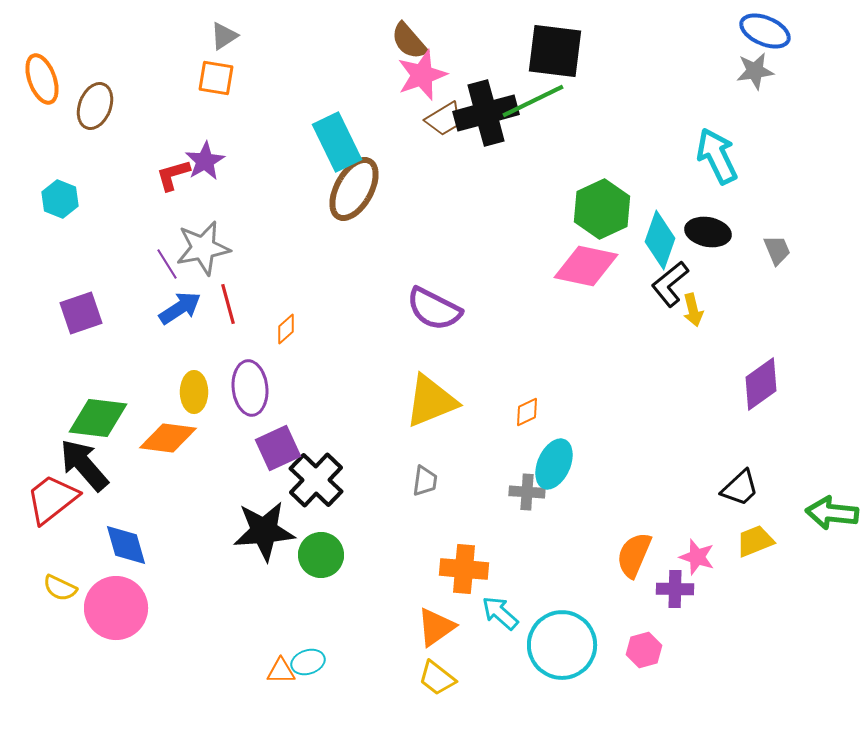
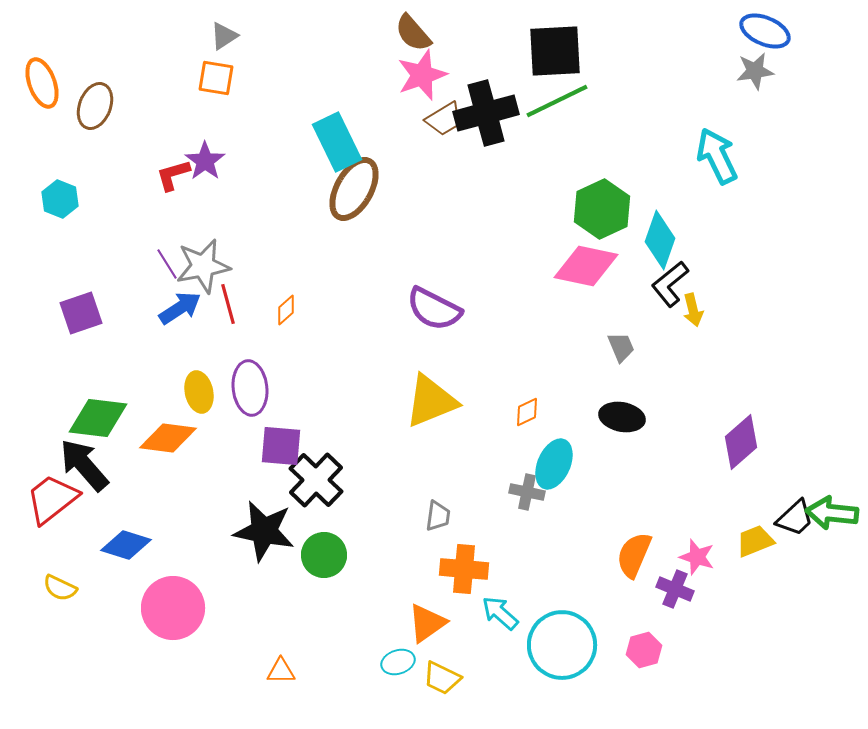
brown semicircle at (409, 41): moved 4 px right, 8 px up
black square at (555, 51): rotated 10 degrees counterclockwise
orange ellipse at (42, 79): moved 4 px down
green line at (533, 101): moved 24 px right
purple star at (205, 161): rotated 6 degrees counterclockwise
black ellipse at (708, 232): moved 86 px left, 185 px down
gray star at (203, 248): moved 18 px down
gray trapezoid at (777, 250): moved 156 px left, 97 px down
orange diamond at (286, 329): moved 19 px up
purple diamond at (761, 384): moved 20 px left, 58 px down; rotated 6 degrees counterclockwise
yellow ellipse at (194, 392): moved 5 px right; rotated 12 degrees counterclockwise
purple square at (278, 448): moved 3 px right, 2 px up; rotated 30 degrees clockwise
gray trapezoid at (425, 481): moved 13 px right, 35 px down
black trapezoid at (740, 488): moved 55 px right, 30 px down
gray cross at (527, 492): rotated 8 degrees clockwise
black star at (264, 531): rotated 16 degrees clockwise
blue diamond at (126, 545): rotated 57 degrees counterclockwise
green circle at (321, 555): moved 3 px right
purple cross at (675, 589): rotated 21 degrees clockwise
pink circle at (116, 608): moved 57 px right
orange triangle at (436, 627): moved 9 px left, 4 px up
cyan ellipse at (308, 662): moved 90 px right
yellow trapezoid at (437, 678): moved 5 px right; rotated 12 degrees counterclockwise
